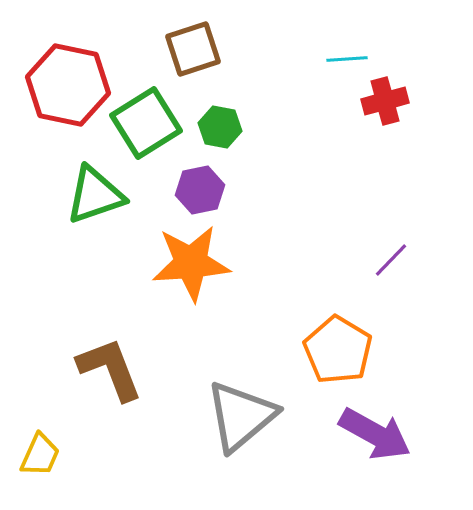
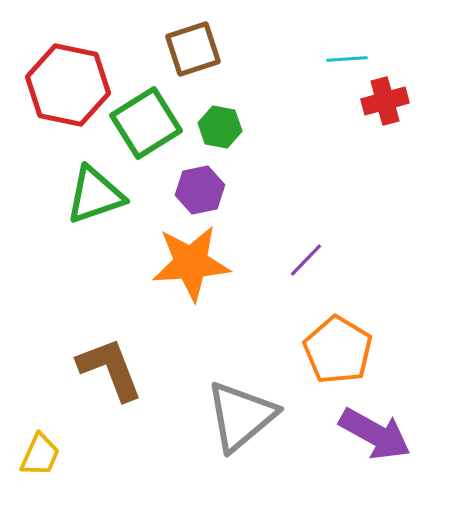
purple line: moved 85 px left
